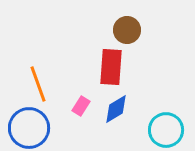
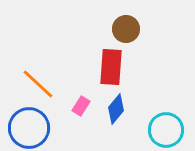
brown circle: moved 1 px left, 1 px up
orange line: rotated 27 degrees counterclockwise
blue diamond: rotated 20 degrees counterclockwise
